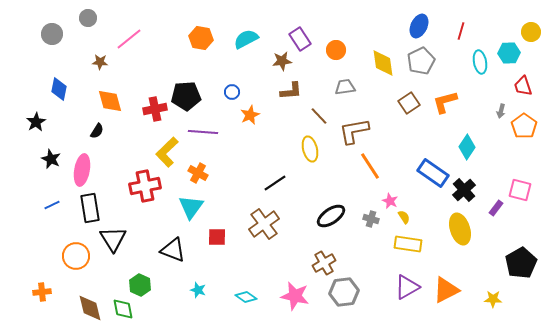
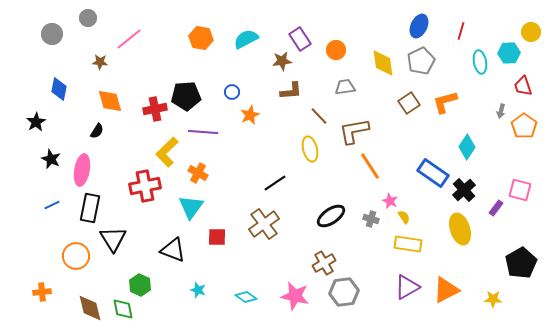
black rectangle at (90, 208): rotated 20 degrees clockwise
